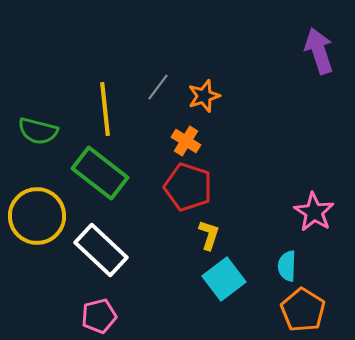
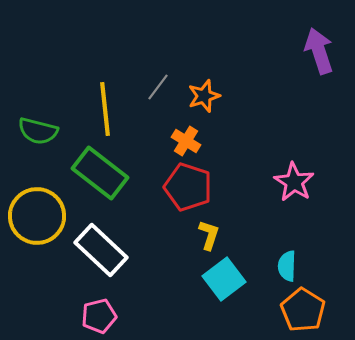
pink star: moved 20 px left, 30 px up
